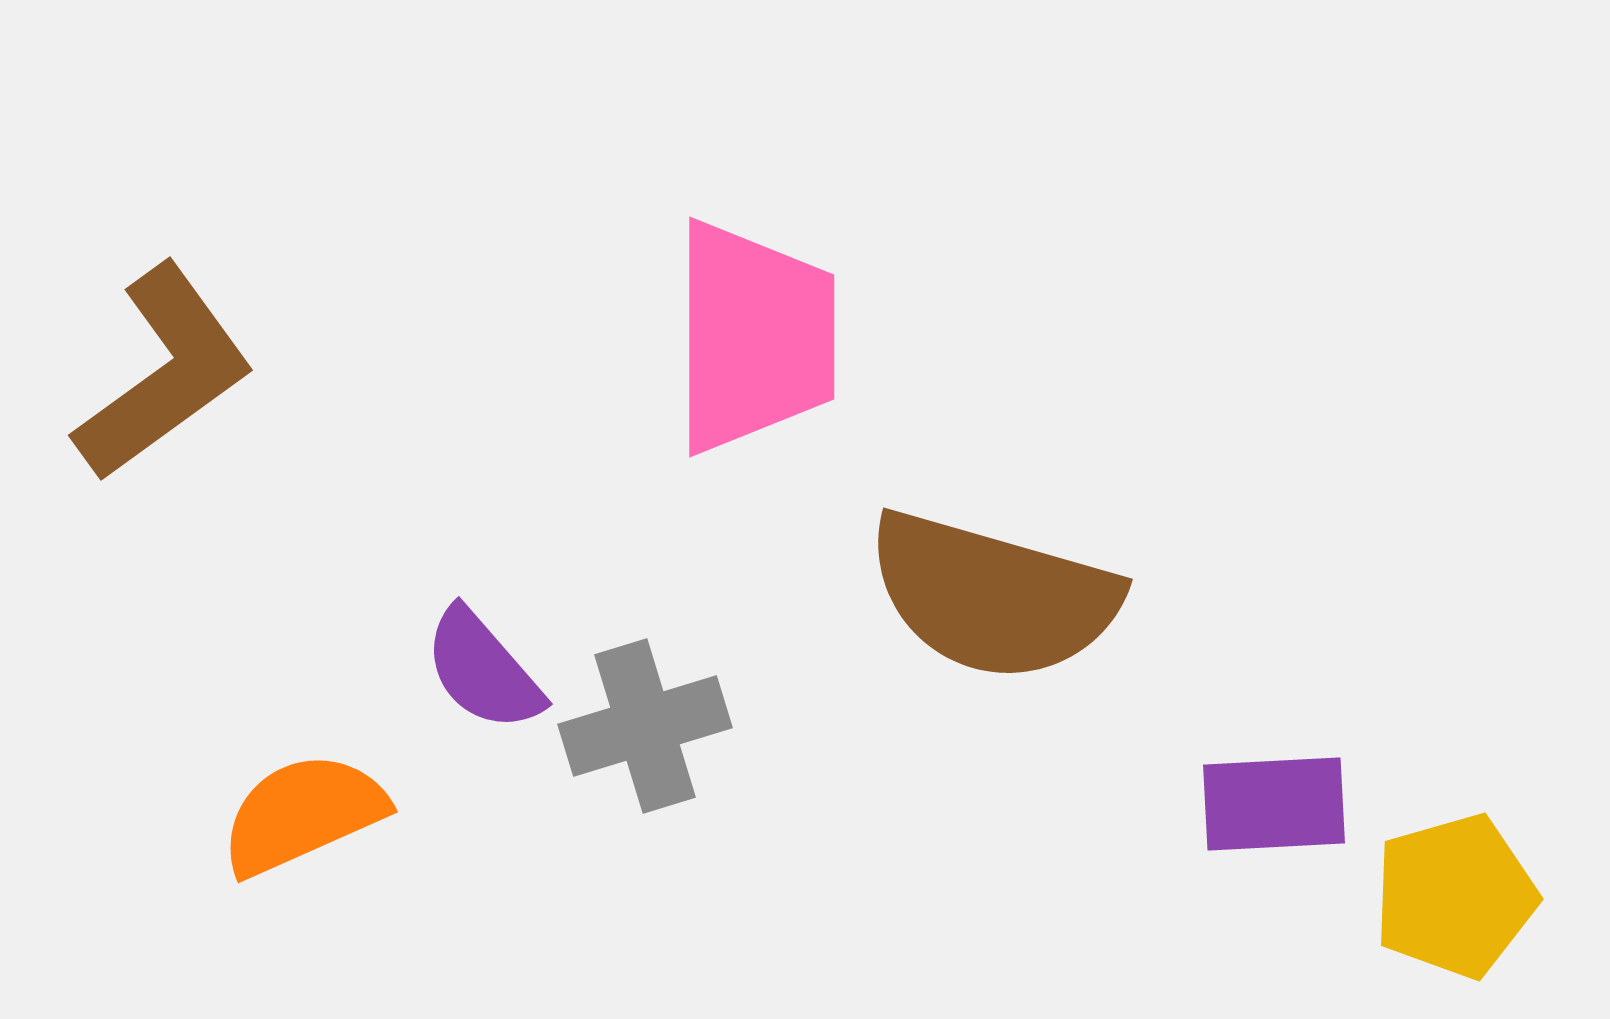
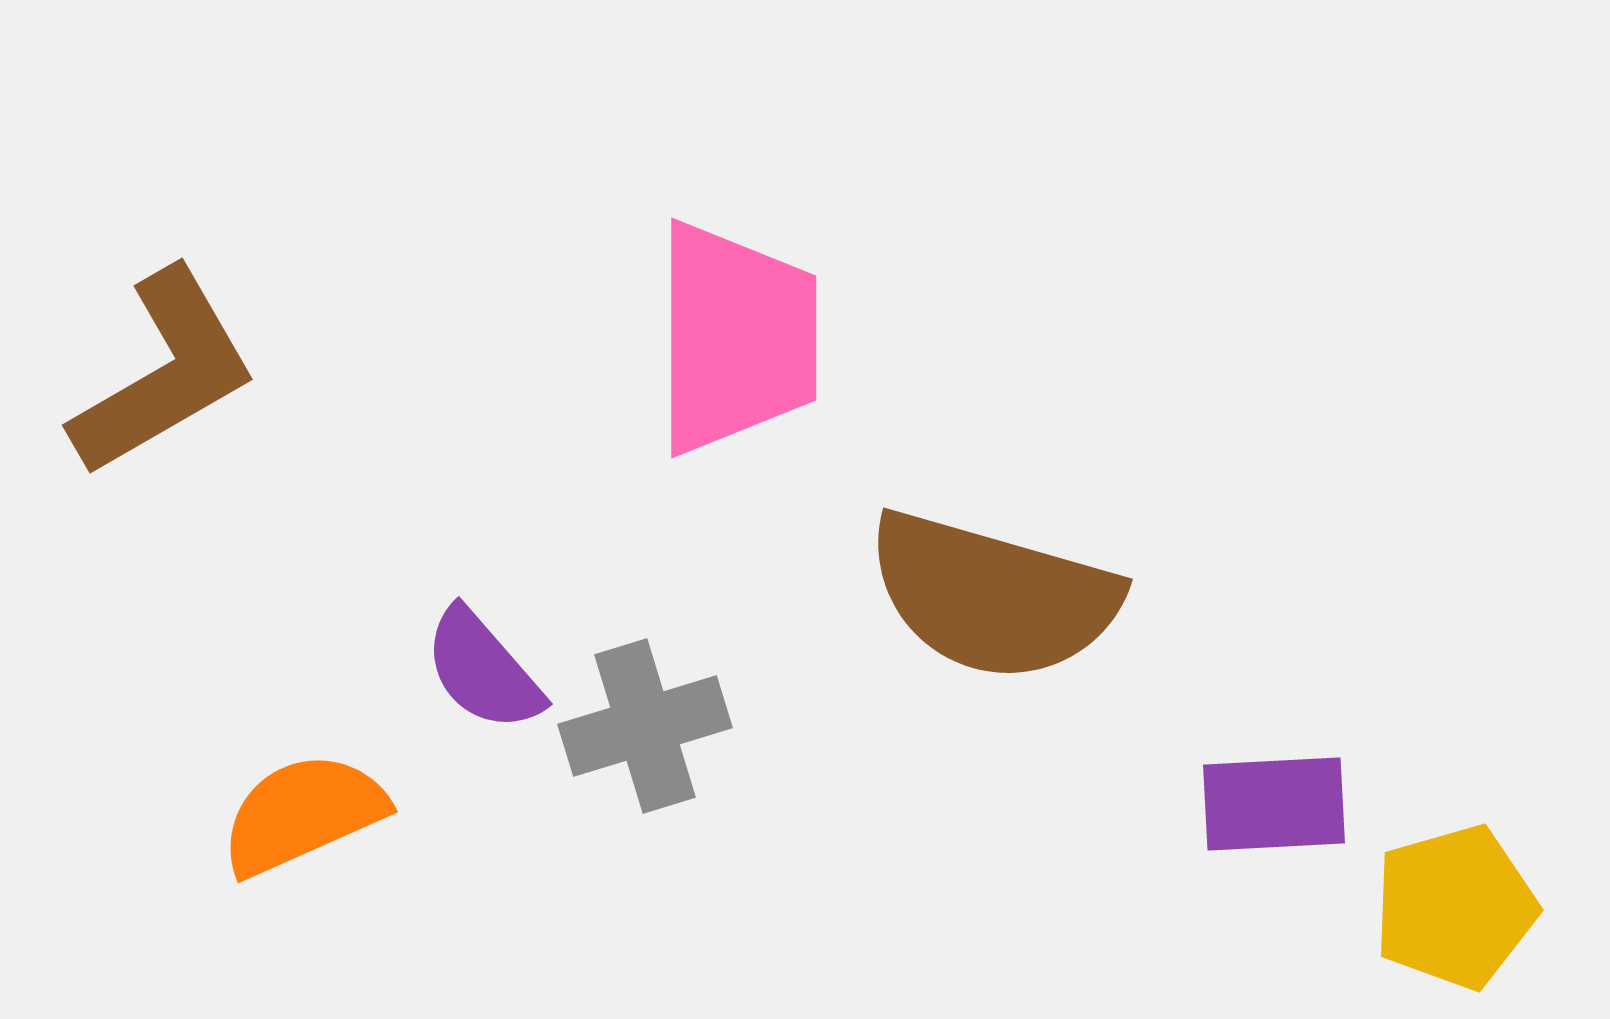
pink trapezoid: moved 18 px left, 1 px down
brown L-shape: rotated 6 degrees clockwise
yellow pentagon: moved 11 px down
